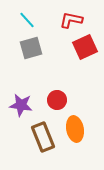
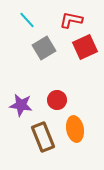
gray square: moved 13 px right; rotated 15 degrees counterclockwise
